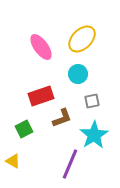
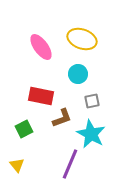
yellow ellipse: rotated 64 degrees clockwise
red rectangle: rotated 30 degrees clockwise
cyan star: moved 3 px left, 1 px up; rotated 12 degrees counterclockwise
yellow triangle: moved 4 px right, 4 px down; rotated 21 degrees clockwise
